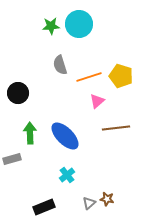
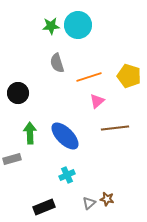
cyan circle: moved 1 px left, 1 px down
gray semicircle: moved 3 px left, 2 px up
yellow pentagon: moved 8 px right
brown line: moved 1 px left
cyan cross: rotated 14 degrees clockwise
